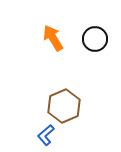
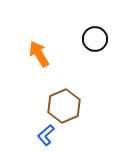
orange arrow: moved 14 px left, 16 px down
